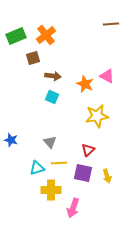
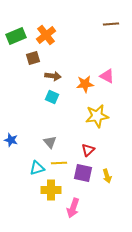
orange star: rotated 30 degrees counterclockwise
